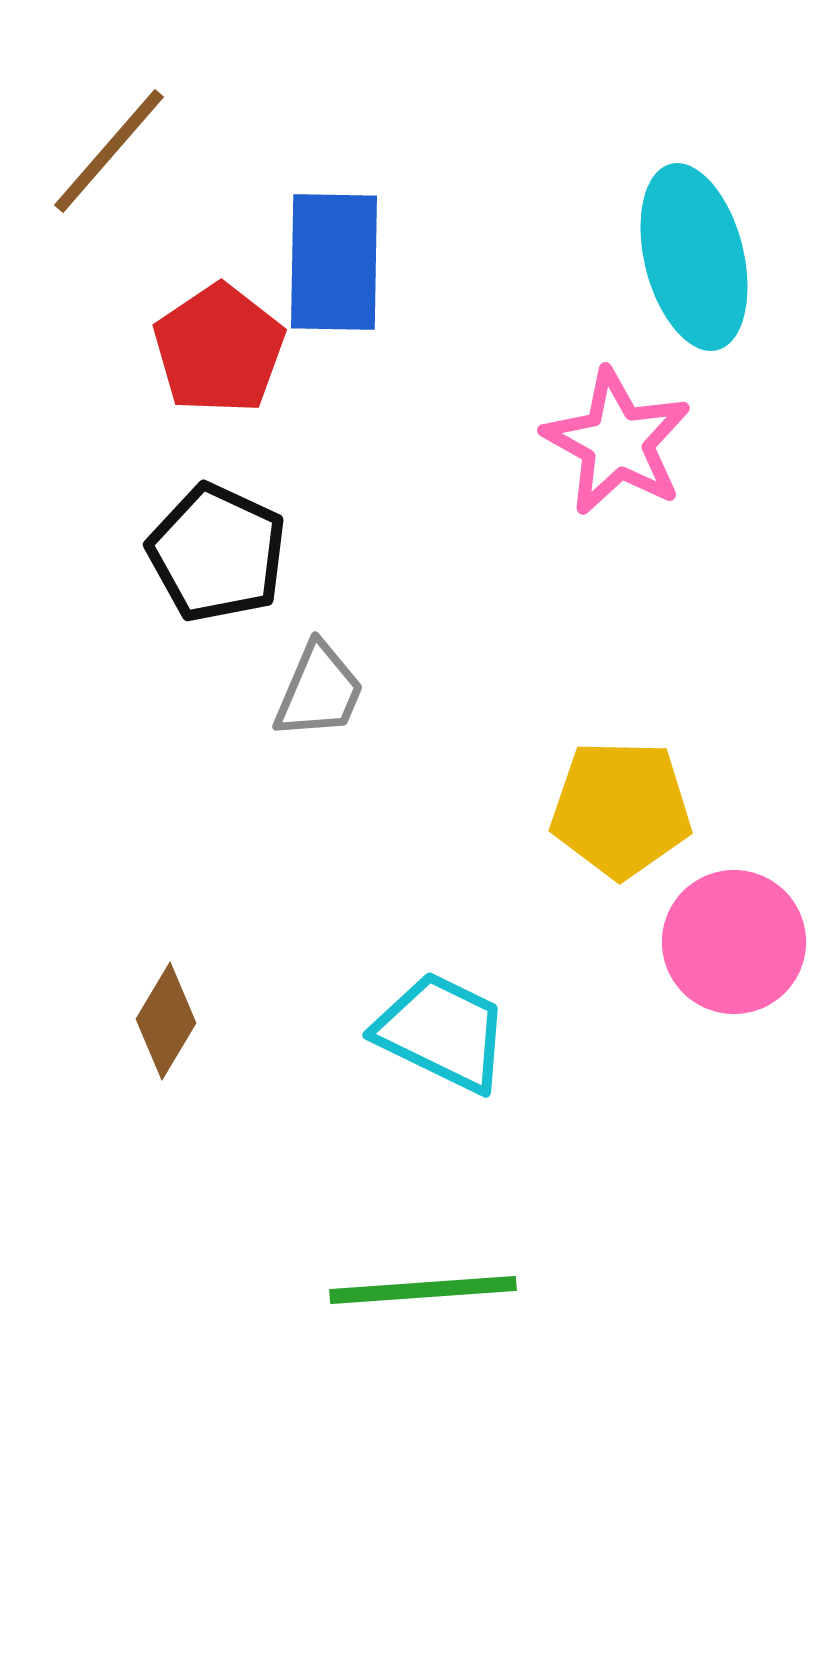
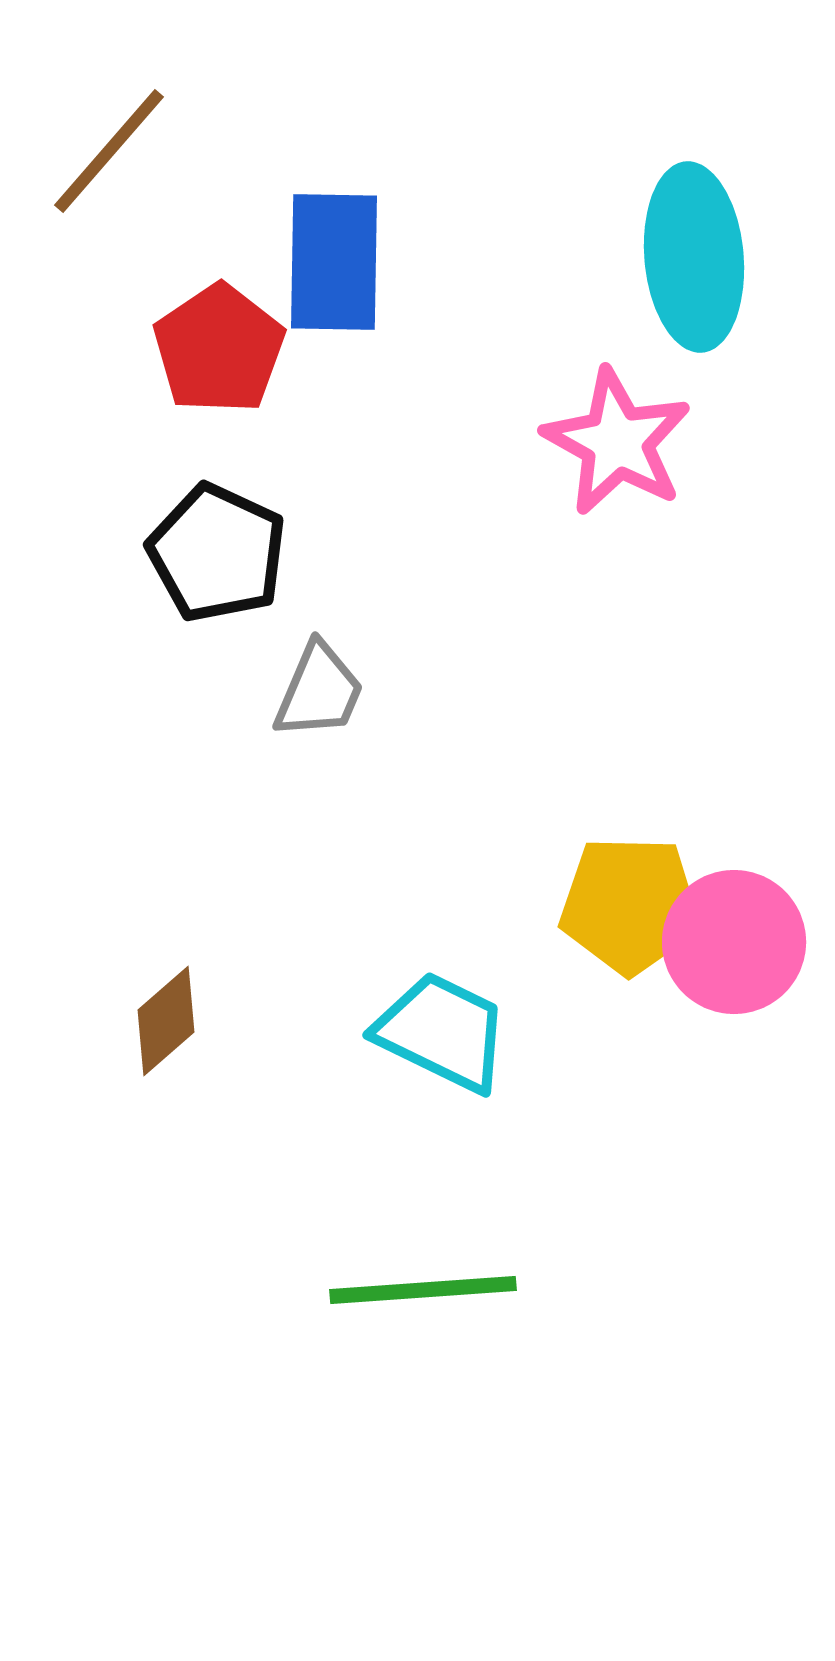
cyan ellipse: rotated 9 degrees clockwise
yellow pentagon: moved 9 px right, 96 px down
brown diamond: rotated 18 degrees clockwise
